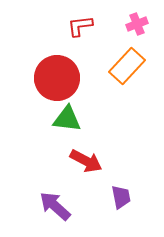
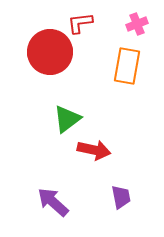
red L-shape: moved 3 px up
orange rectangle: rotated 33 degrees counterclockwise
red circle: moved 7 px left, 26 px up
green triangle: rotated 44 degrees counterclockwise
red arrow: moved 8 px right, 11 px up; rotated 16 degrees counterclockwise
purple arrow: moved 2 px left, 4 px up
